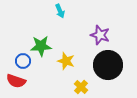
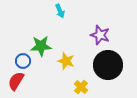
red semicircle: rotated 102 degrees clockwise
